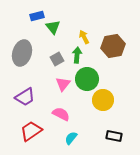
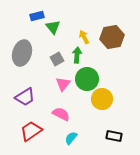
brown hexagon: moved 1 px left, 9 px up
yellow circle: moved 1 px left, 1 px up
